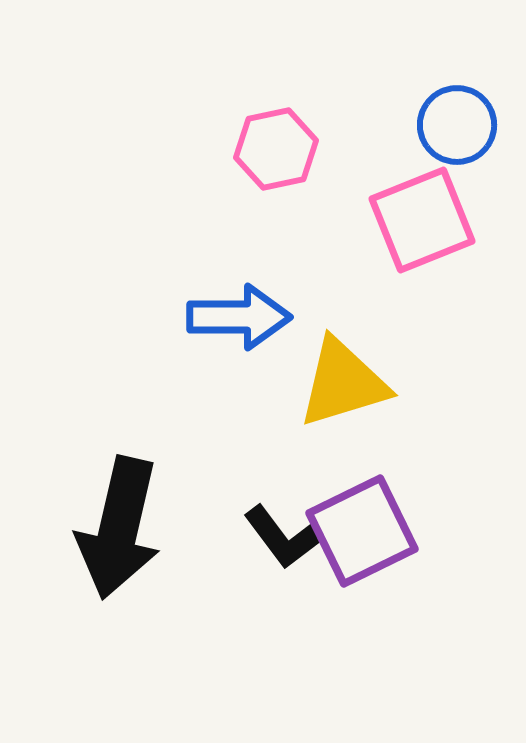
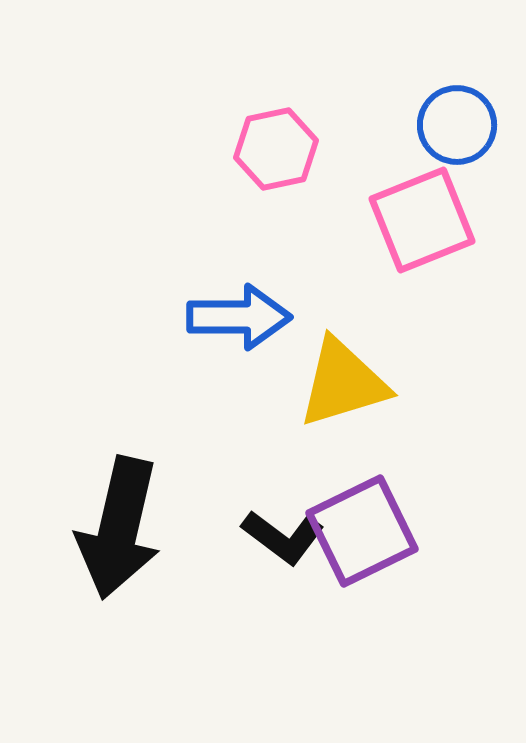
black L-shape: rotated 16 degrees counterclockwise
